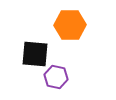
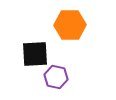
black square: rotated 8 degrees counterclockwise
